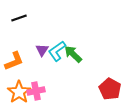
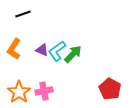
black line: moved 4 px right, 4 px up
purple triangle: rotated 40 degrees counterclockwise
green arrow: rotated 90 degrees clockwise
orange L-shape: moved 12 px up; rotated 145 degrees clockwise
pink cross: moved 8 px right
